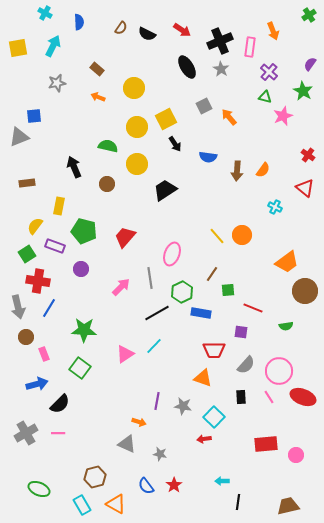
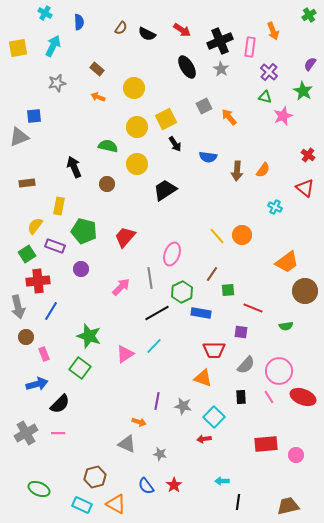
red cross at (38, 281): rotated 15 degrees counterclockwise
blue line at (49, 308): moved 2 px right, 3 px down
green star at (84, 330): moved 5 px right, 6 px down; rotated 15 degrees clockwise
cyan rectangle at (82, 505): rotated 36 degrees counterclockwise
